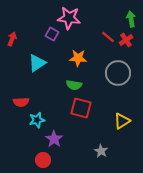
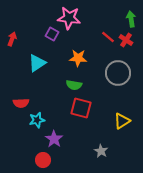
red cross: rotated 24 degrees counterclockwise
red semicircle: moved 1 px down
